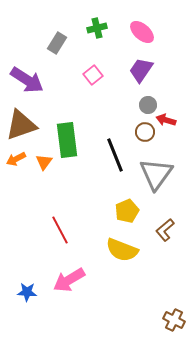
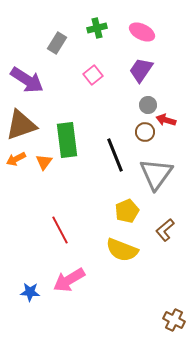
pink ellipse: rotated 15 degrees counterclockwise
blue star: moved 3 px right
